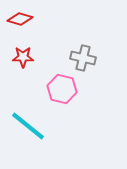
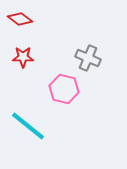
red diamond: rotated 20 degrees clockwise
gray cross: moved 5 px right; rotated 10 degrees clockwise
pink hexagon: moved 2 px right
